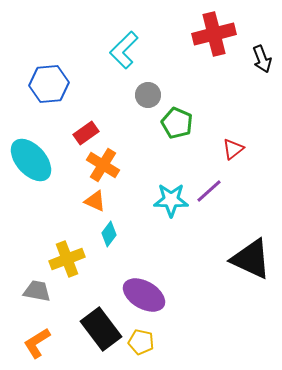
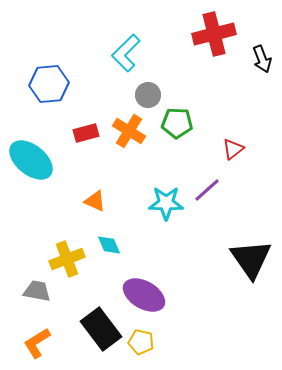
cyan L-shape: moved 2 px right, 3 px down
green pentagon: rotated 20 degrees counterclockwise
red rectangle: rotated 20 degrees clockwise
cyan ellipse: rotated 9 degrees counterclockwise
orange cross: moved 26 px right, 34 px up
purple line: moved 2 px left, 1 px up
cyan star: moved 5 px left, 3 px down
cyan diamond: moved 11 px down; rotated 60 degrees counterclockwise
black triangle: rotated 30 degrees clockwise
